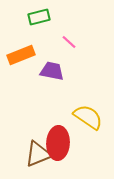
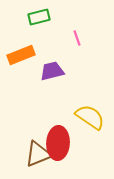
pink line: moved 8 px right, 4 px up; rotated 28 degrees clockwise
purple trapezoid: rotated 25 degrees counterclockwise
yellow semicircle: moved 2 px right
